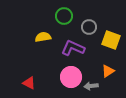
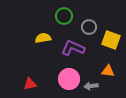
yellow semicircle: moved 1 px down
orange triangle: rotated 40 degrees clockwise
pink circle: moved 2 px left, 2 px down
red triangle: moved 1 px right, 1 px down; rotated 40 degrees counterclockwise
